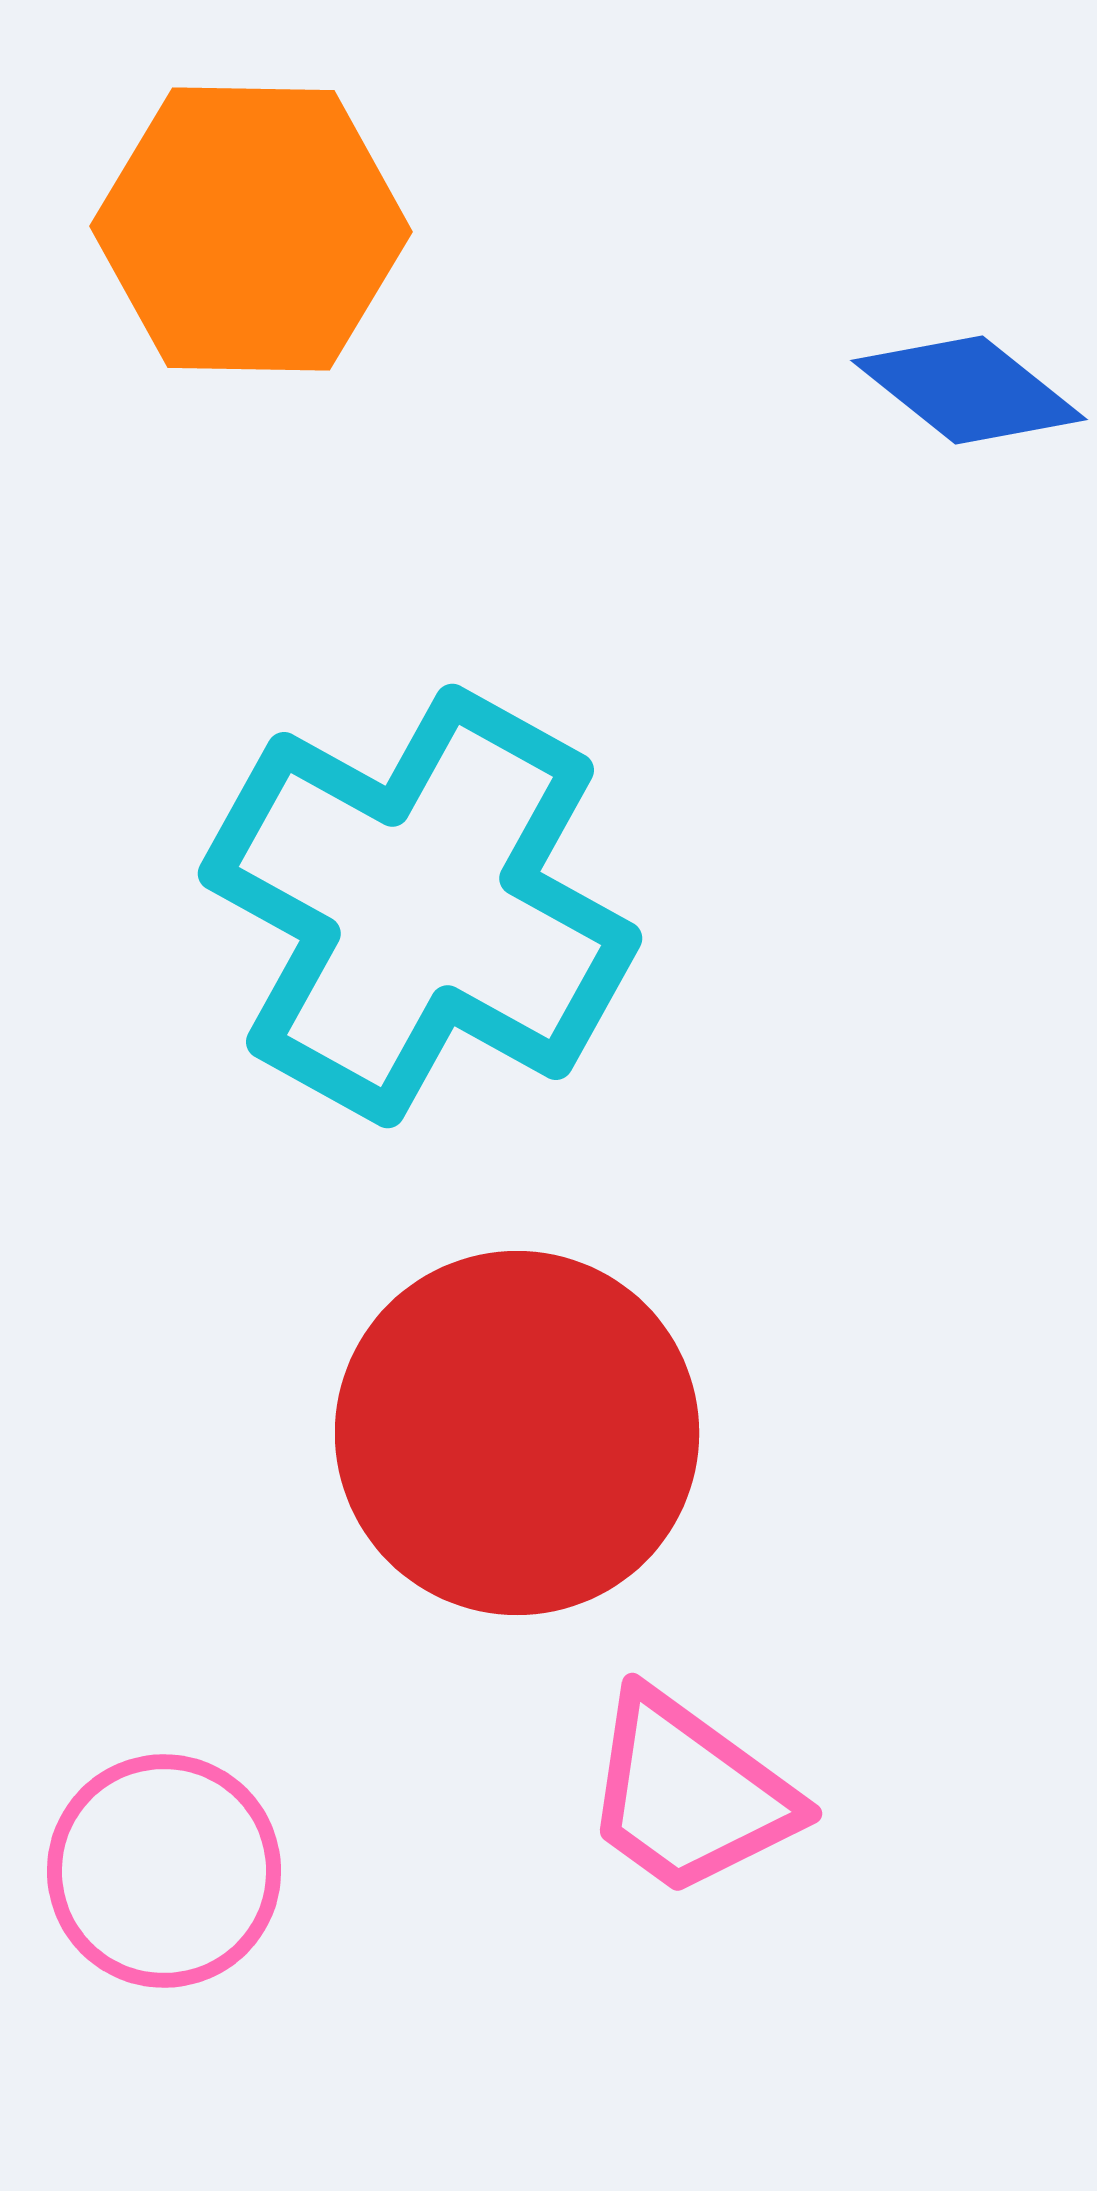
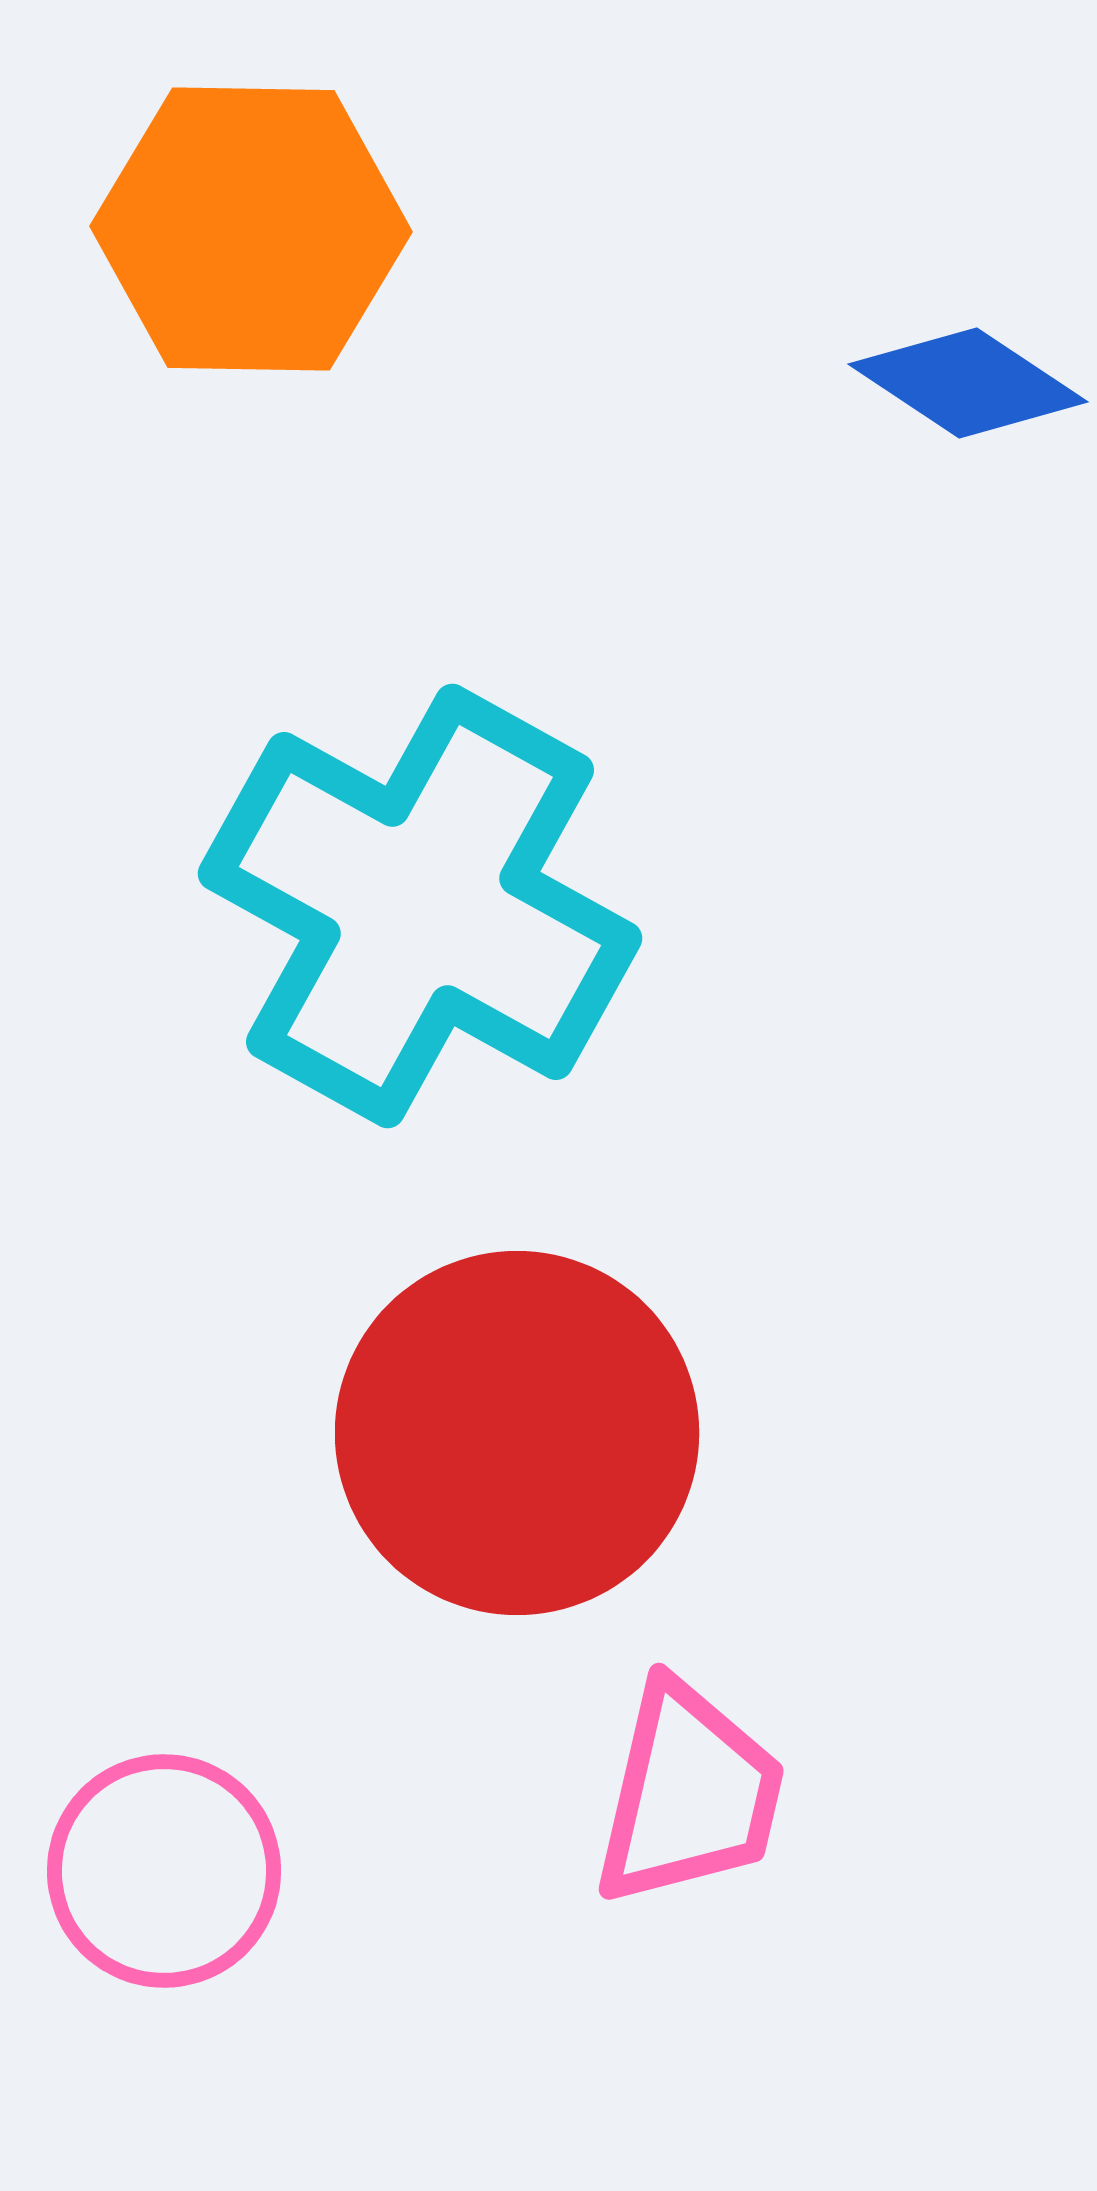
blue diamond: moved 1 px left, 7 px up; rotated 5 degrees counterclockwise
pink trapezoid: rotated 113 degrees counterclockwise
